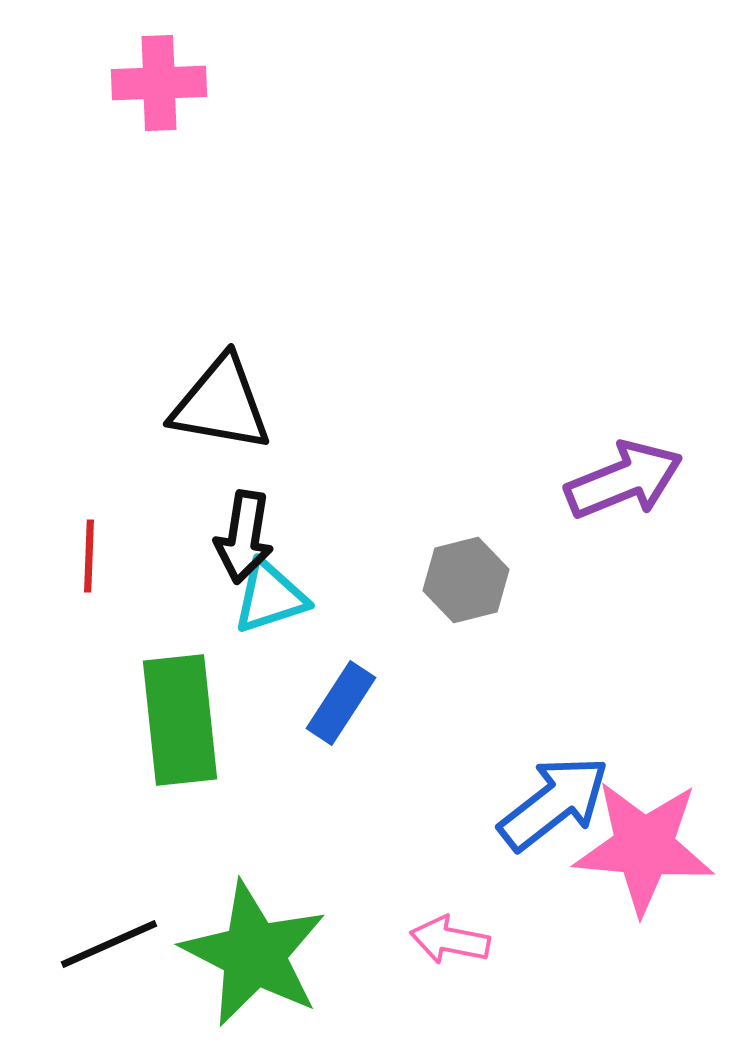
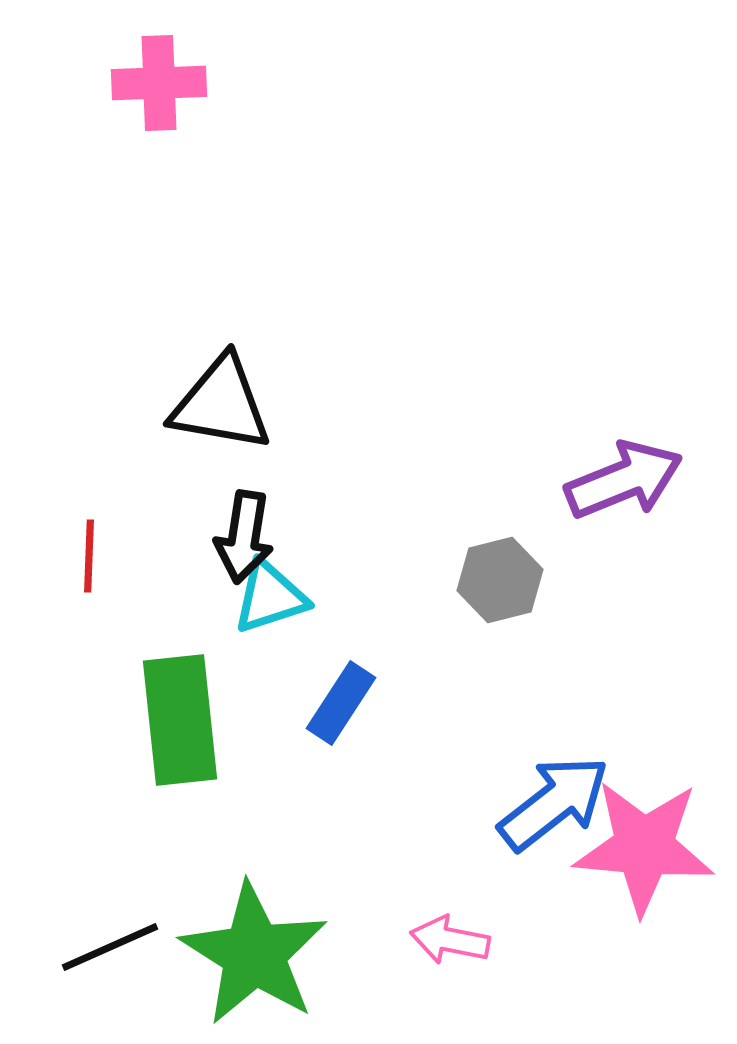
gray hexagon: moved 34 px right
black line: moved 1 px right, 3 px down
green star: rotated 5 degrees clockwise
